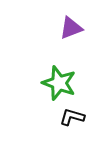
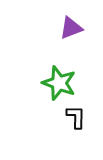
black L-shape: moved 4 px right; rotated 75 degrees clockwise
